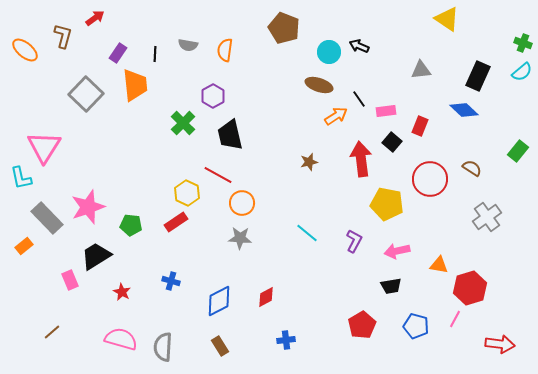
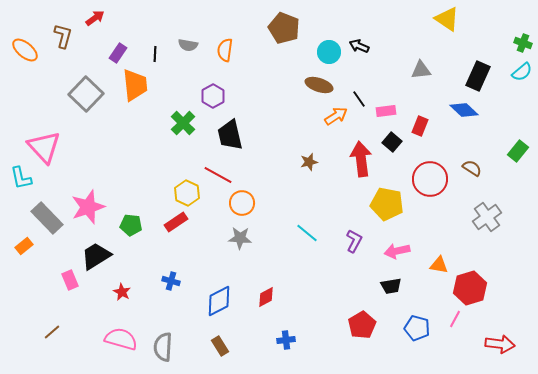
pink triangle at (44, 147): rotated 15 degrees counterclockwise
blue pentagon at (416, 326): moved 1 px right, 2 px down
